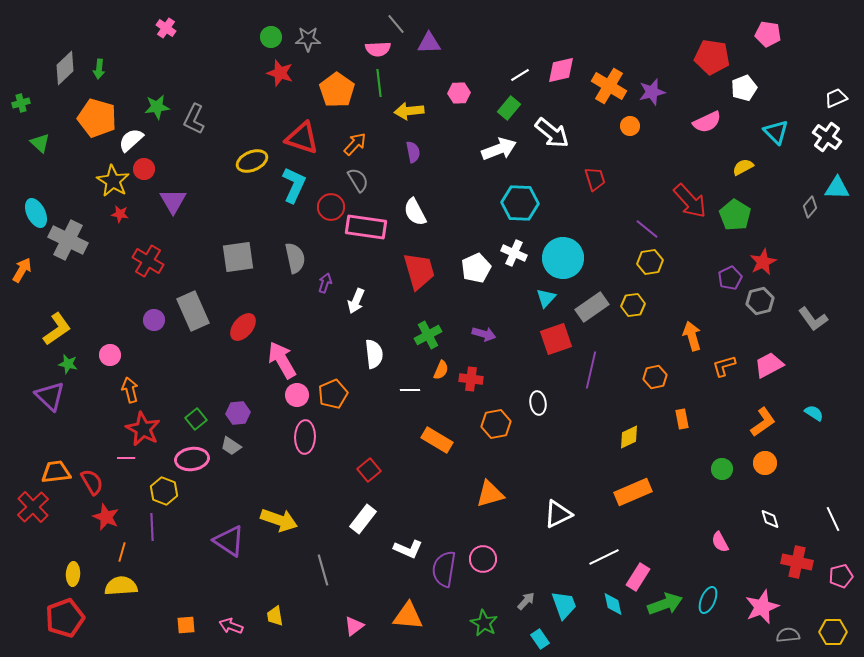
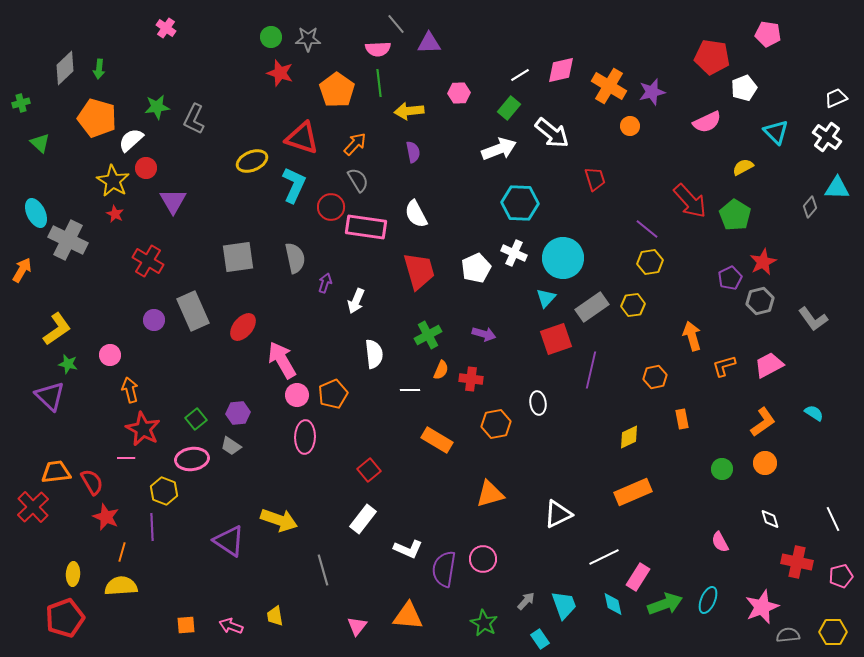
red circle at (144, 169): moved 2 px right, 1 px up
white semicircle at (415, 212): moved 1 px right, 2 px down
red star at (120, 214): moved 5 px left; rotated 18 degrees clockwise
pink triangle at (354, 626): moved 3 px right; rotated 15 degrees counterclockwise
